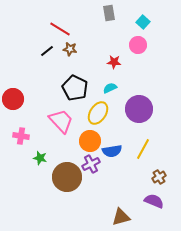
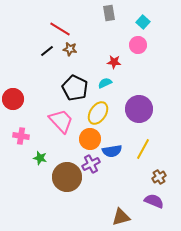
cyan semicircle: moved 5 px left, 5 px up
orange circle: moved 2 px up
